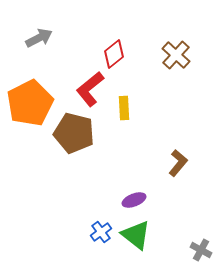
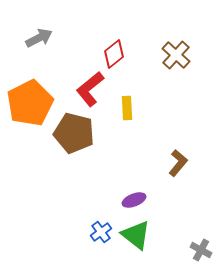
yellow rectangle: moved 3 px right
